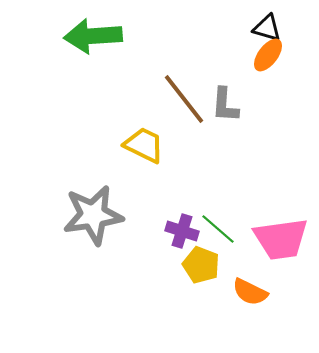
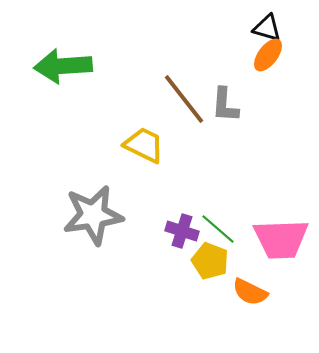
green arrow: moved 30 px left, 30 px down
pink trapezoid: rotated 6 degrees clockwise
yellow pentagon: moved 9 px right, 4 px up
